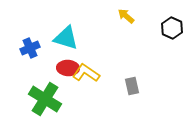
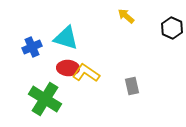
blue cross: moved 2 px right, 1 px up
